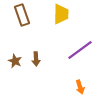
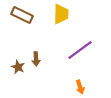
brown rectangle: rotated 45 degrees counterclockwise
brown star: moved 3 px right, 6 px down
